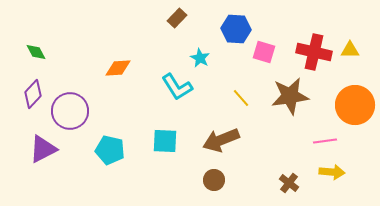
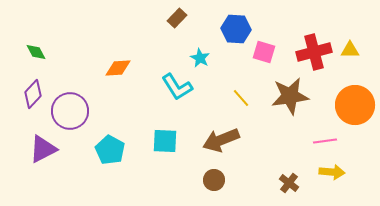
red cross: rotated 28 degrees counterclockwise
cyan pentagon: rotated 16 degrees clockwise
